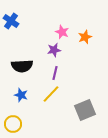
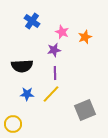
blue cross: moved 21 px right
purple line: rotated 16 degrees counterclockwise
blue star: moved 6 px right, 1 px up; rotated 16 degrees counterclockwise
